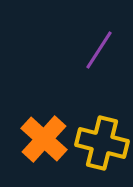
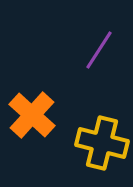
orange cross: moved 12 px left, 24 px up
